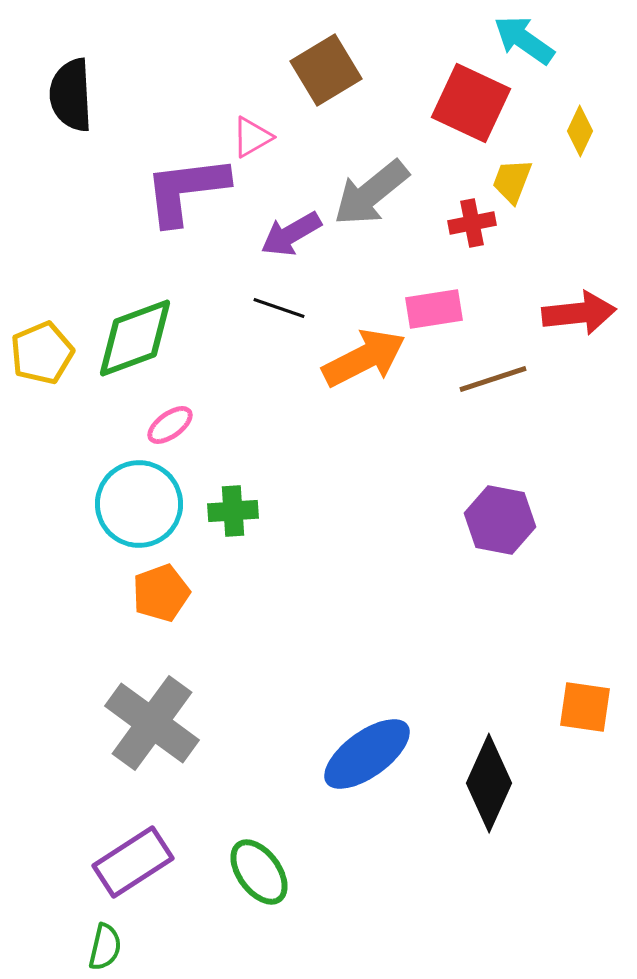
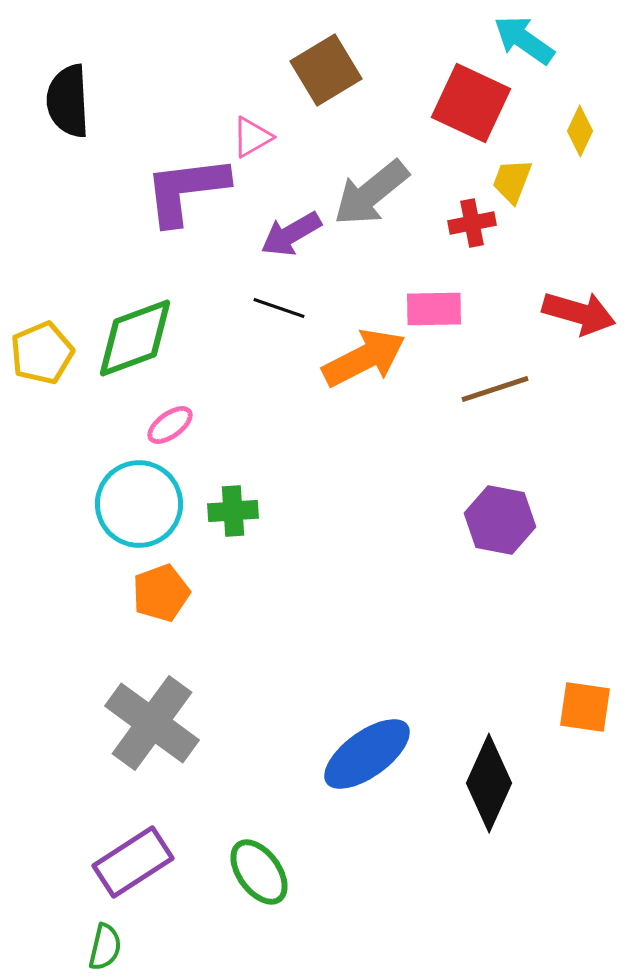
black semicircle: moved 3 px left, 6 px down
pink rectangle: rotated 8 degrees clockwise
red arrow: rotated 22 degrees clockwise
brown line: moved 2 px right, 10 px down
